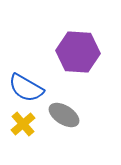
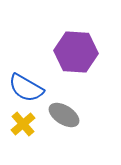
purple hexagon: moved 2 px left
